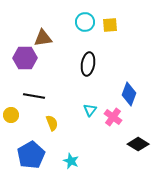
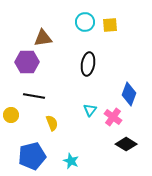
purple hexagon: moved 2 px right, 4 px down
black diamond: moved 12 px left
blue pentagon: moved 1 px right, 1 px down; rotated 16 degrees clockwise
